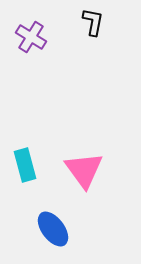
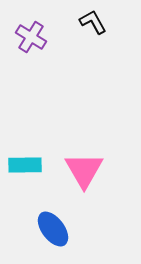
black L-shape: rotated 40 degrees counterclockwise
cyan rectangle: rotated 76 degrees counterclockwise
pink triangle: rotated 6 degrees clockwise
